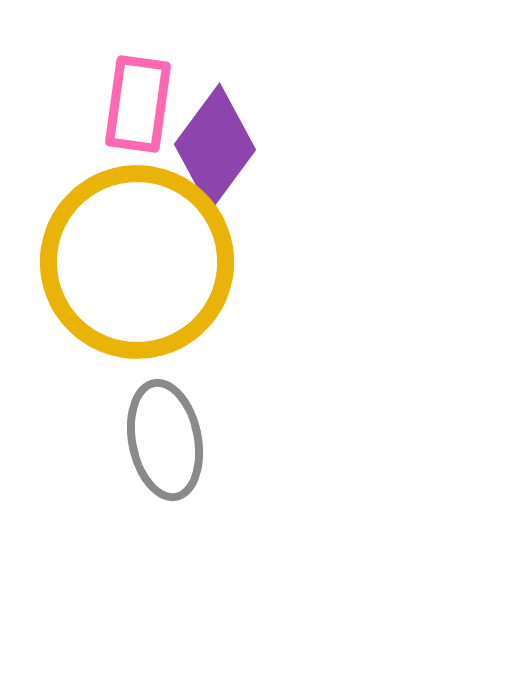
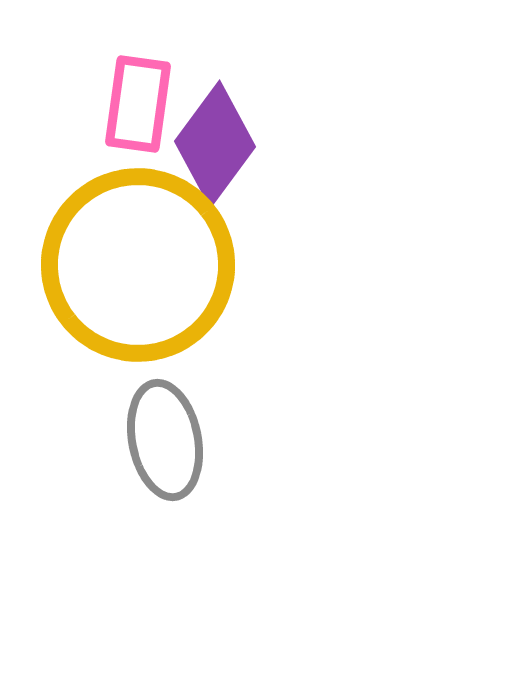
purple diamond: moved 3 px up
yellow circle: moved 1 px right, 3 px down
